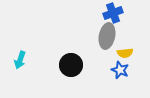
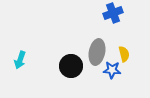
gray ellipse: moved 10 px left, 16 px down
yellow semicircle: moved 1 px left, 1 px down; rotated 98 degrees counterclockwise
black circle: moved 1 px down
blue star: moved 8 px left; rotated 18 degrees counterclockwise
